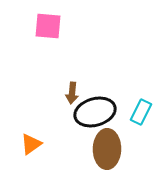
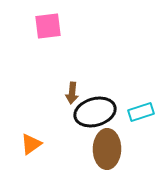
pink square: rotated 12 degrees counterclockwise
cyan rectangle: rotated 45 degrees clockwise
